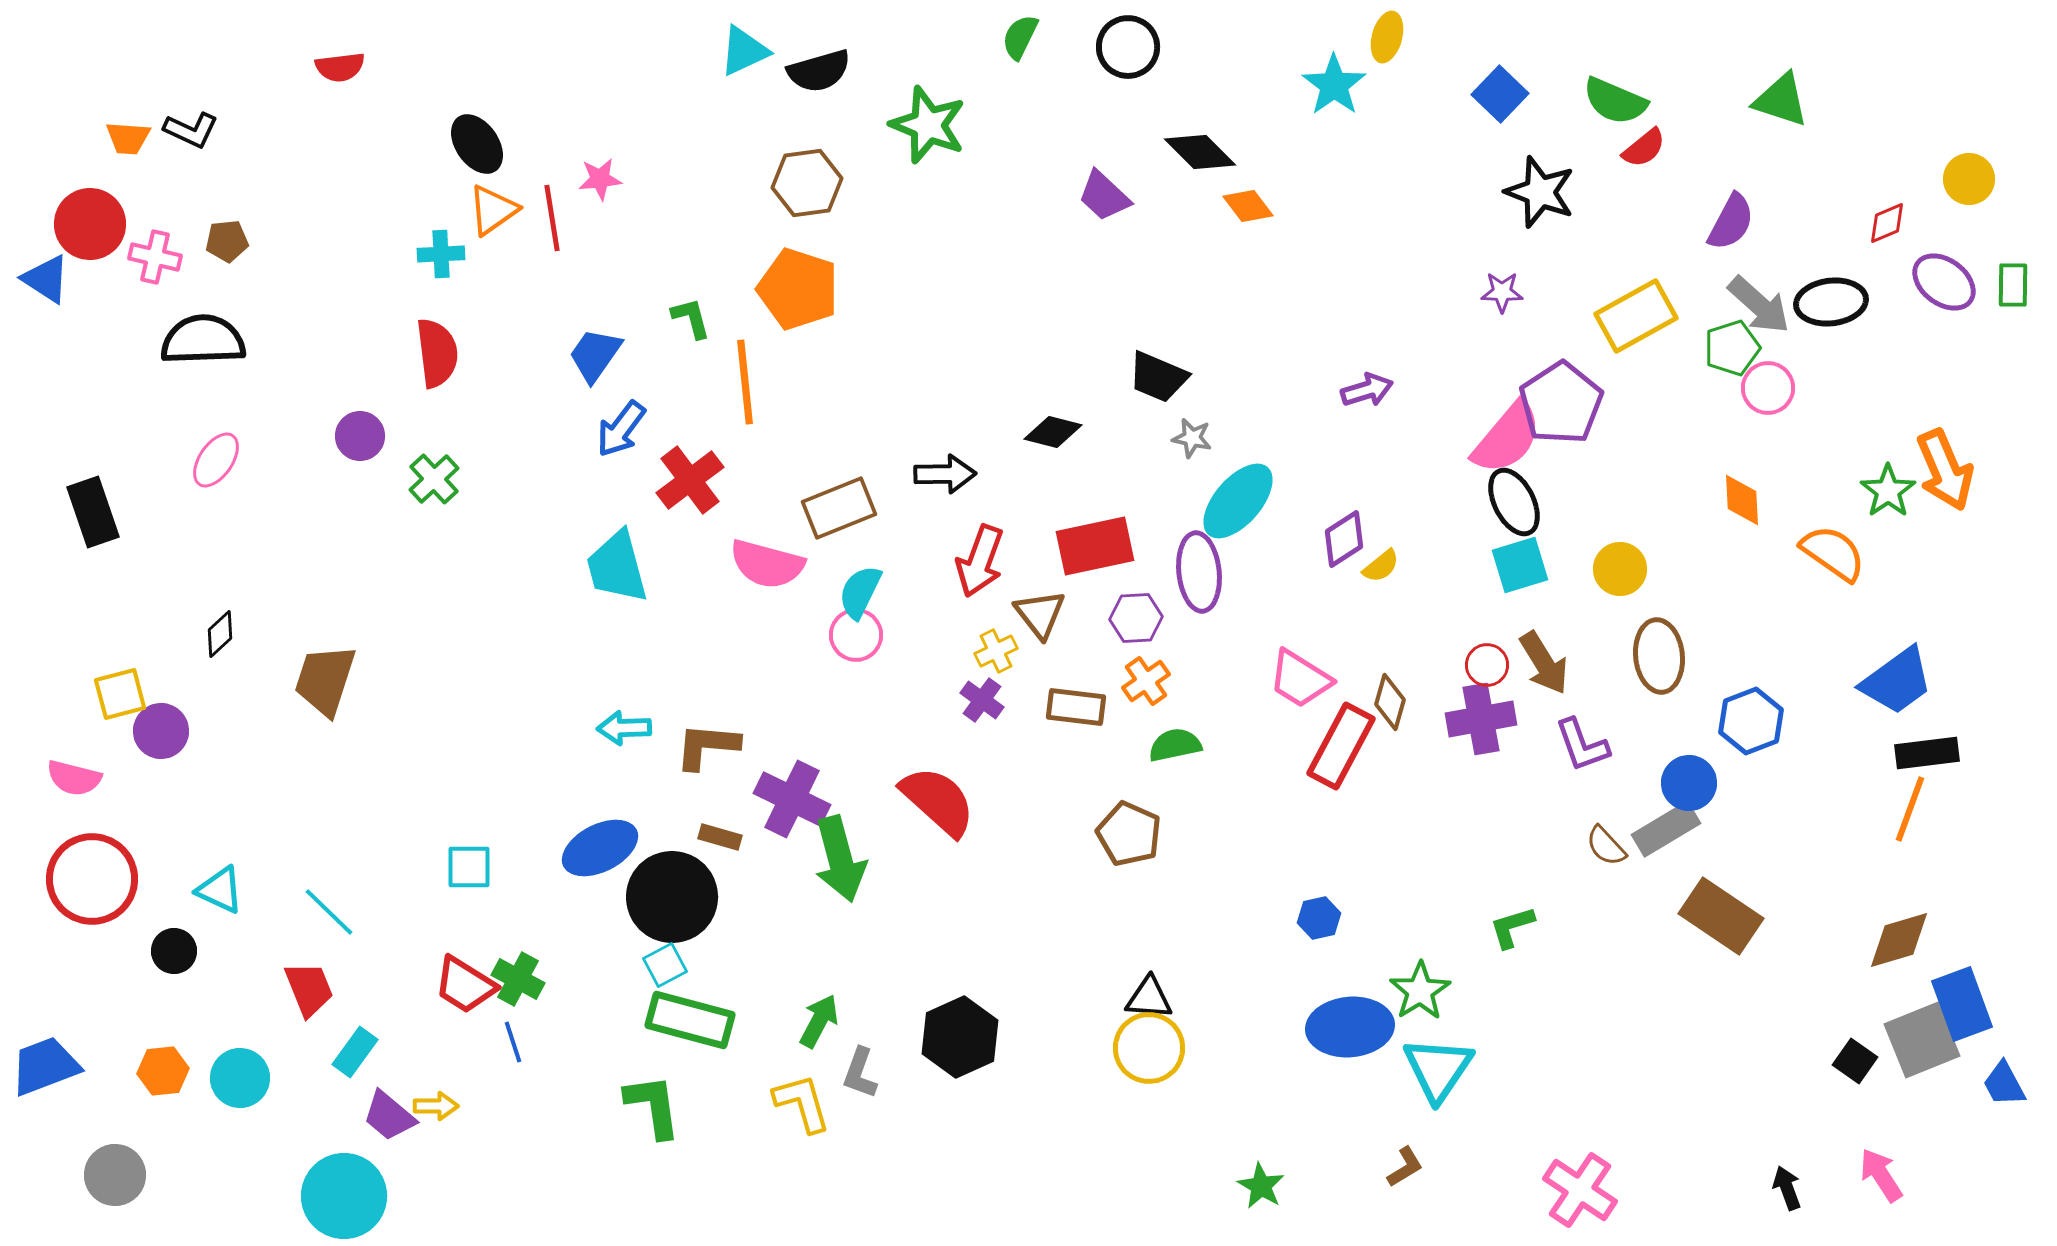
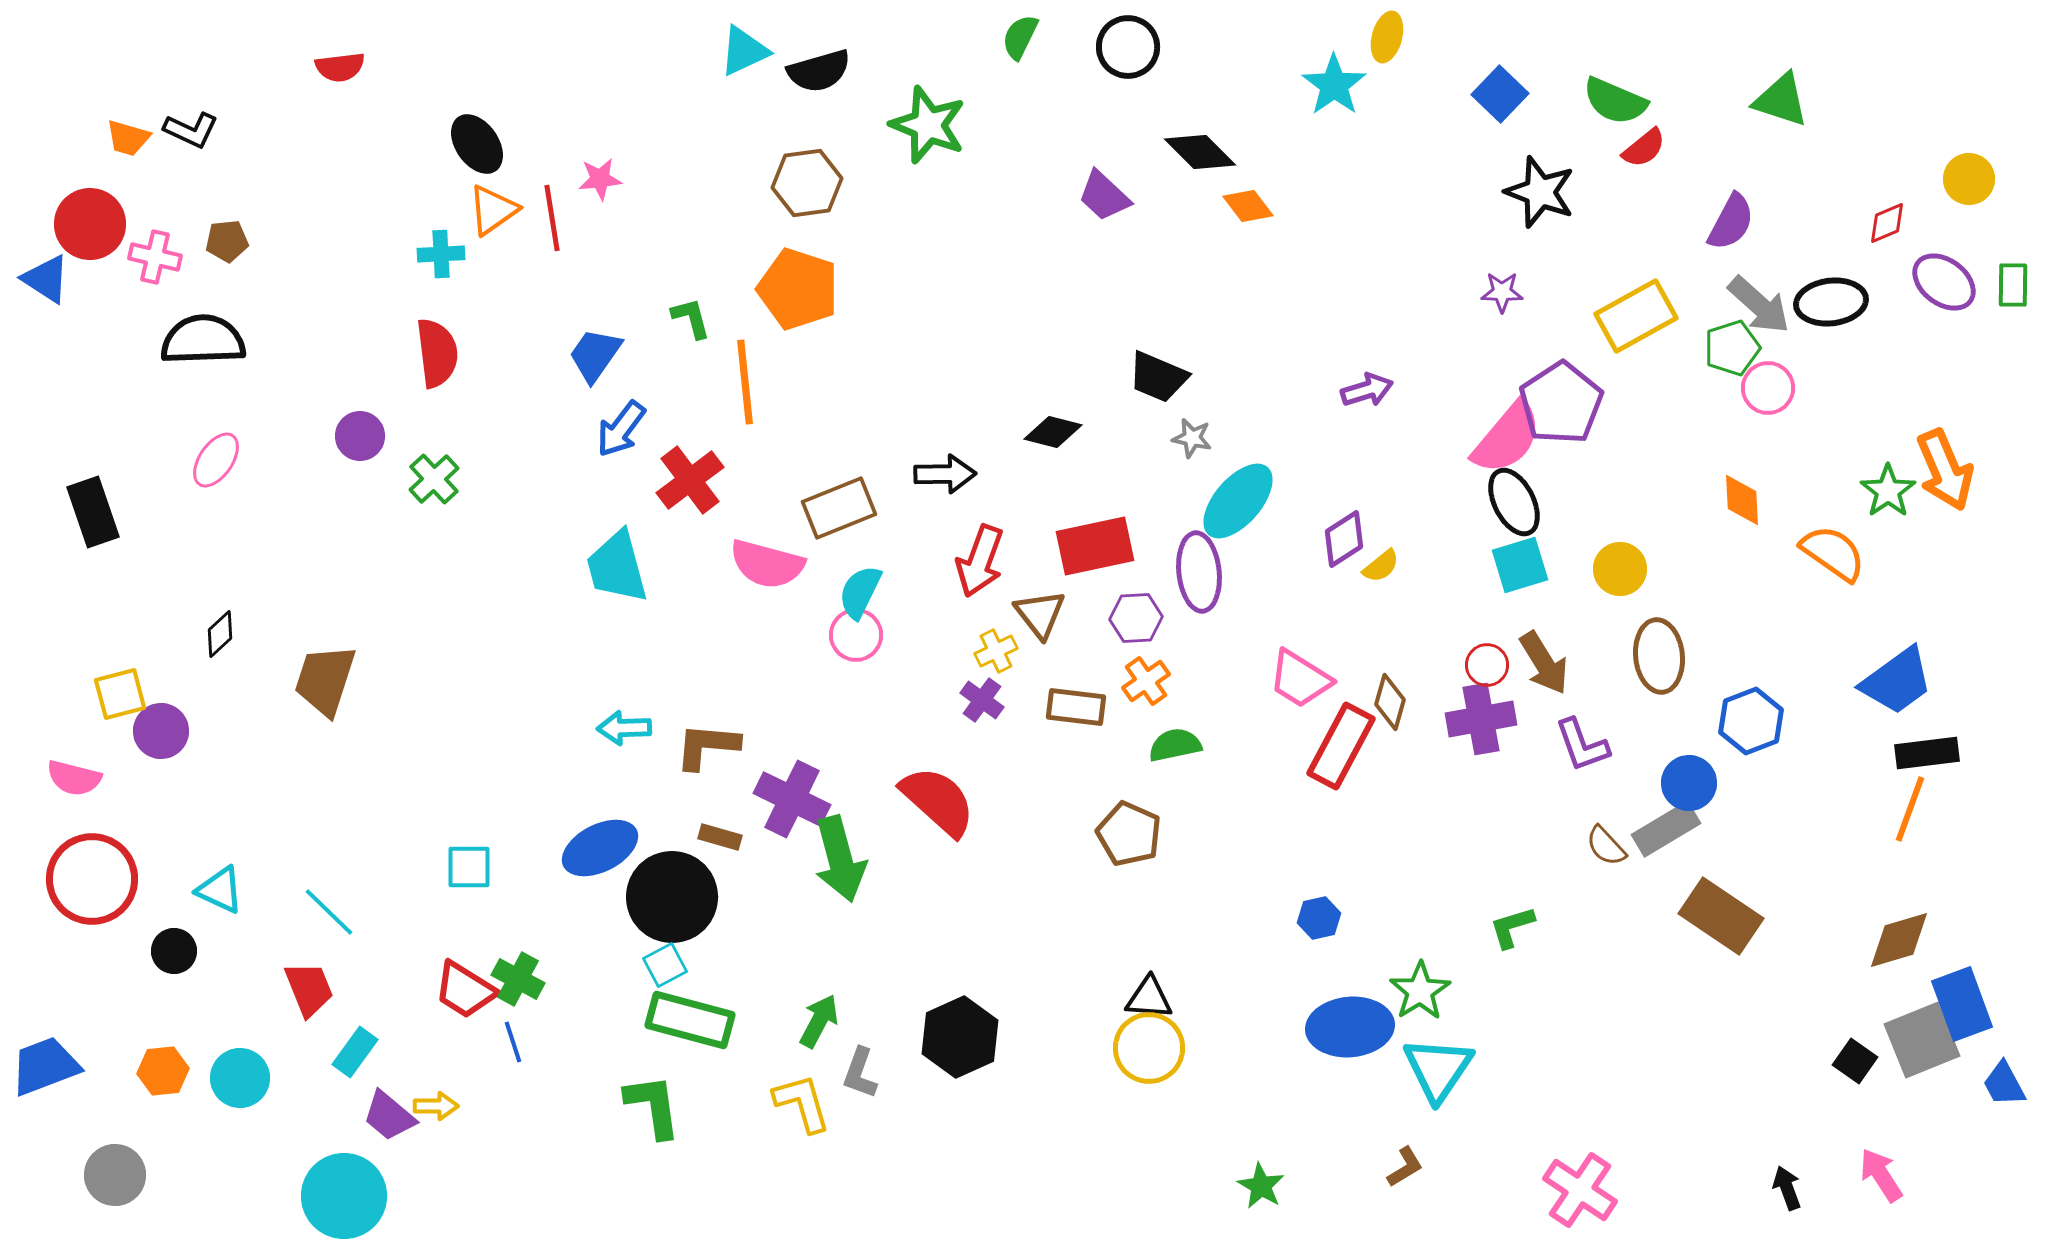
orange trapezoid at (128, 138): rotated 12 degrees clockwise
red trapezoid at (465, 985): moved 5 px down
